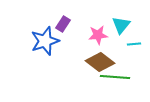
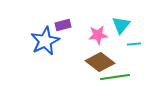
purple rectangle: moved 1 px down; rotated 42 degrees clockwise
blue star: rotated 8 degrees counterclockwise
green line: rotated 12 degrees counterclockwise
